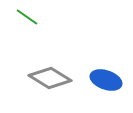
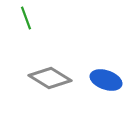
green line: moved 1 px left, 1 px down; rotated 35 degrees clockwise
